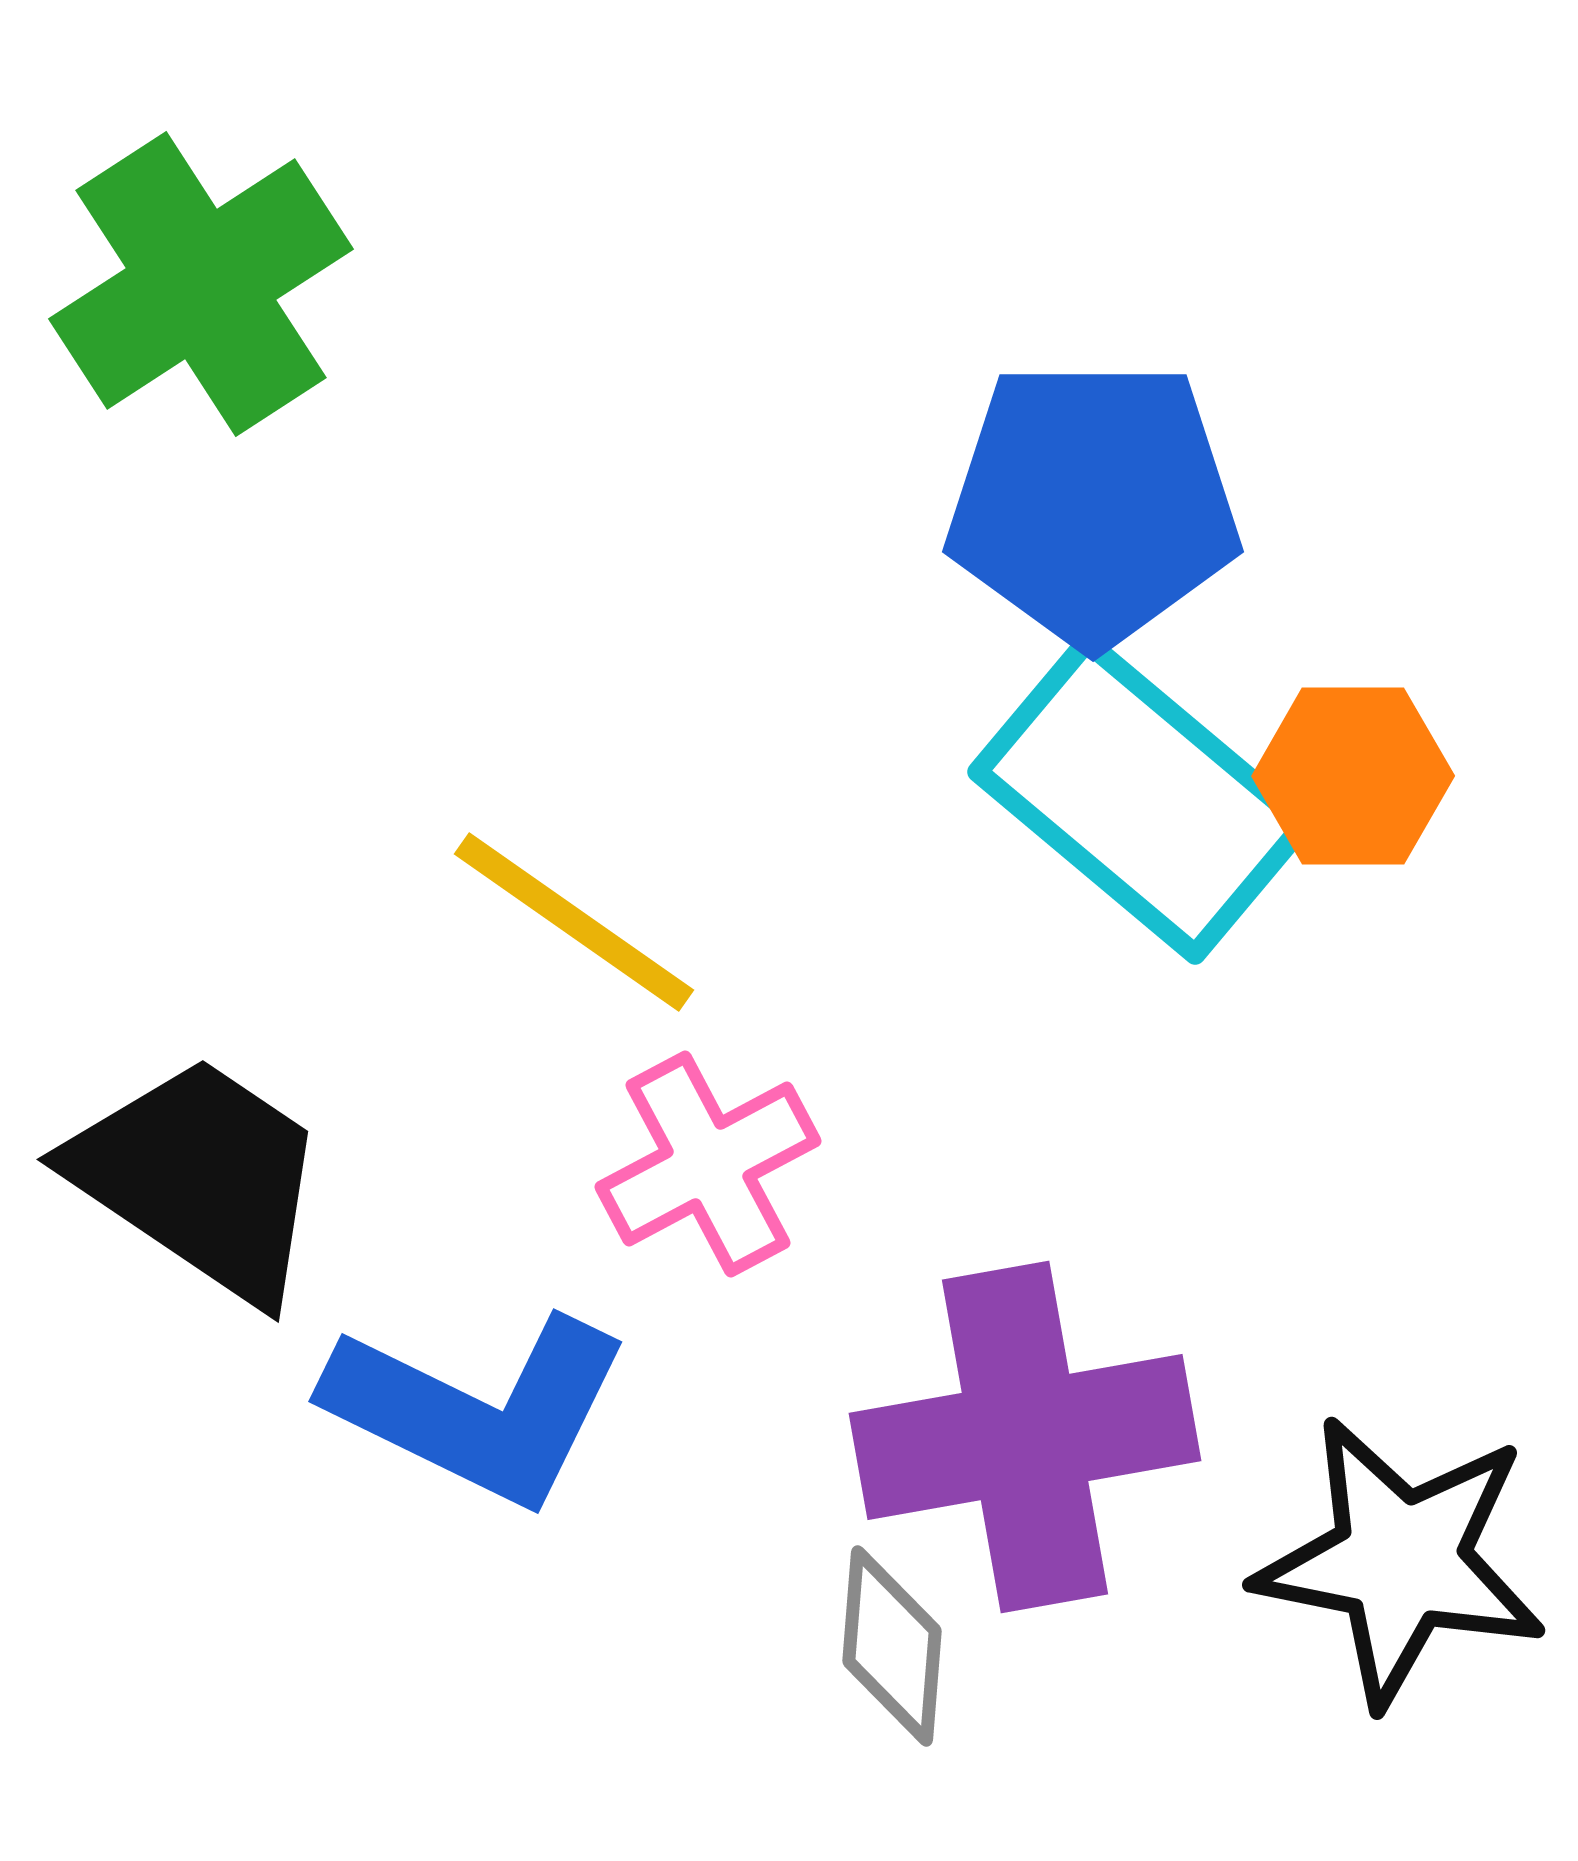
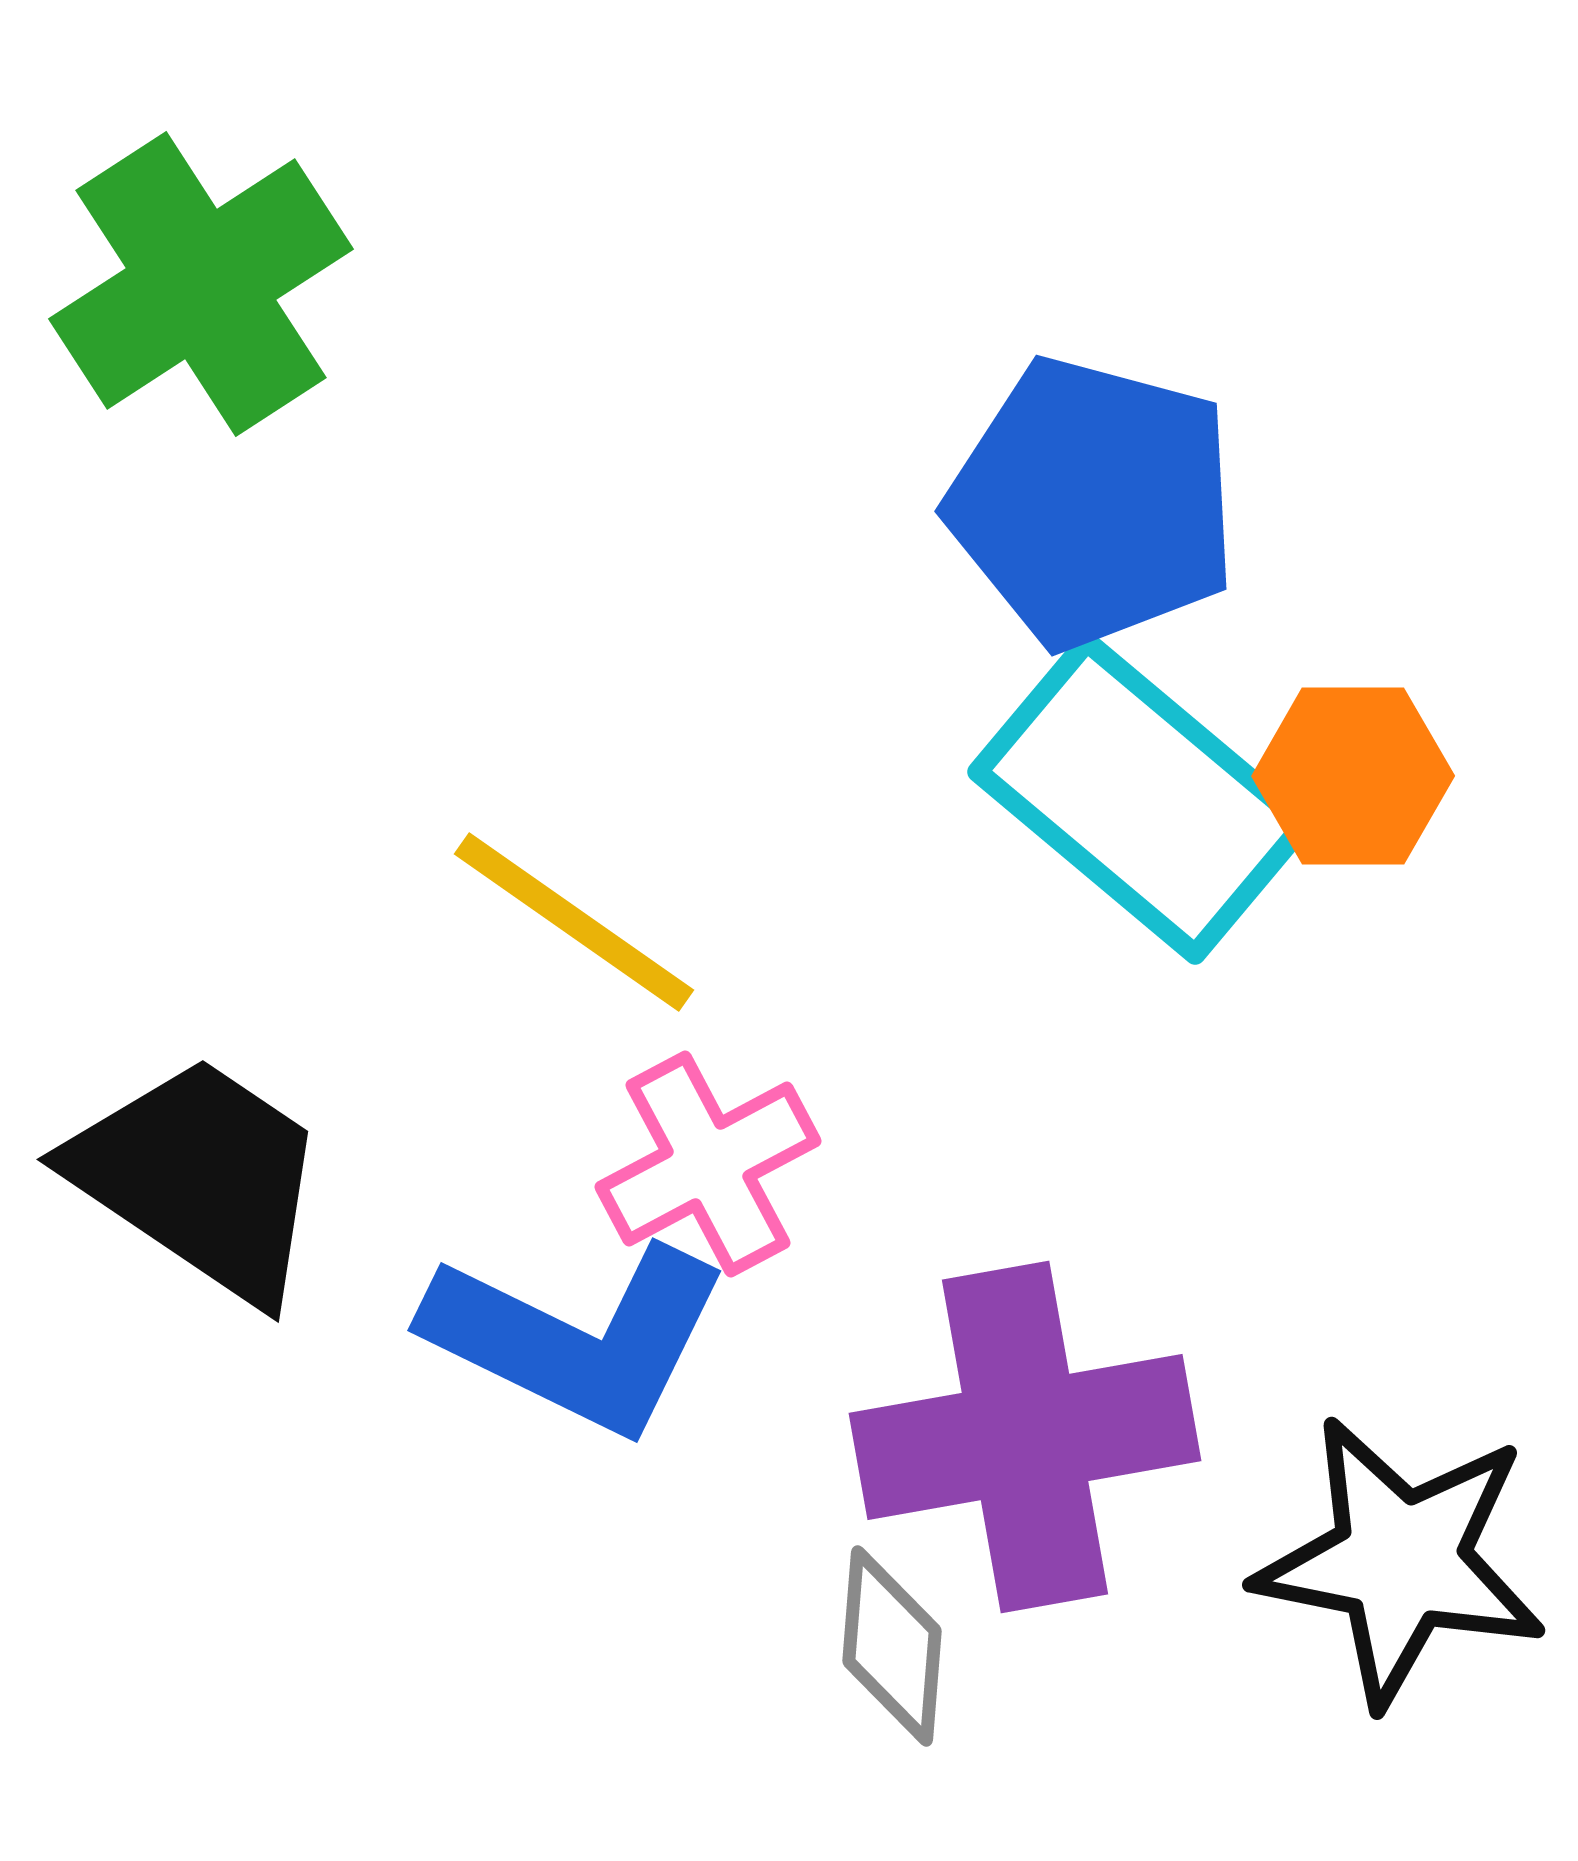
blue pentagon: rotated 15 degrees clockwise
blue L-shape: moved 99 px right, 71 px up
